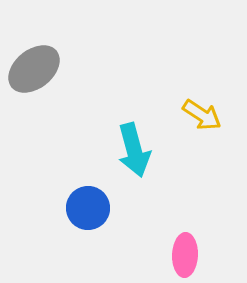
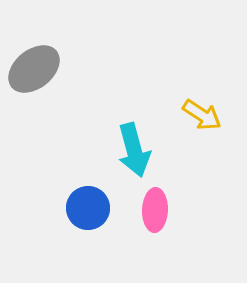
pink ellipse: moved 30 px left, 45 px up
